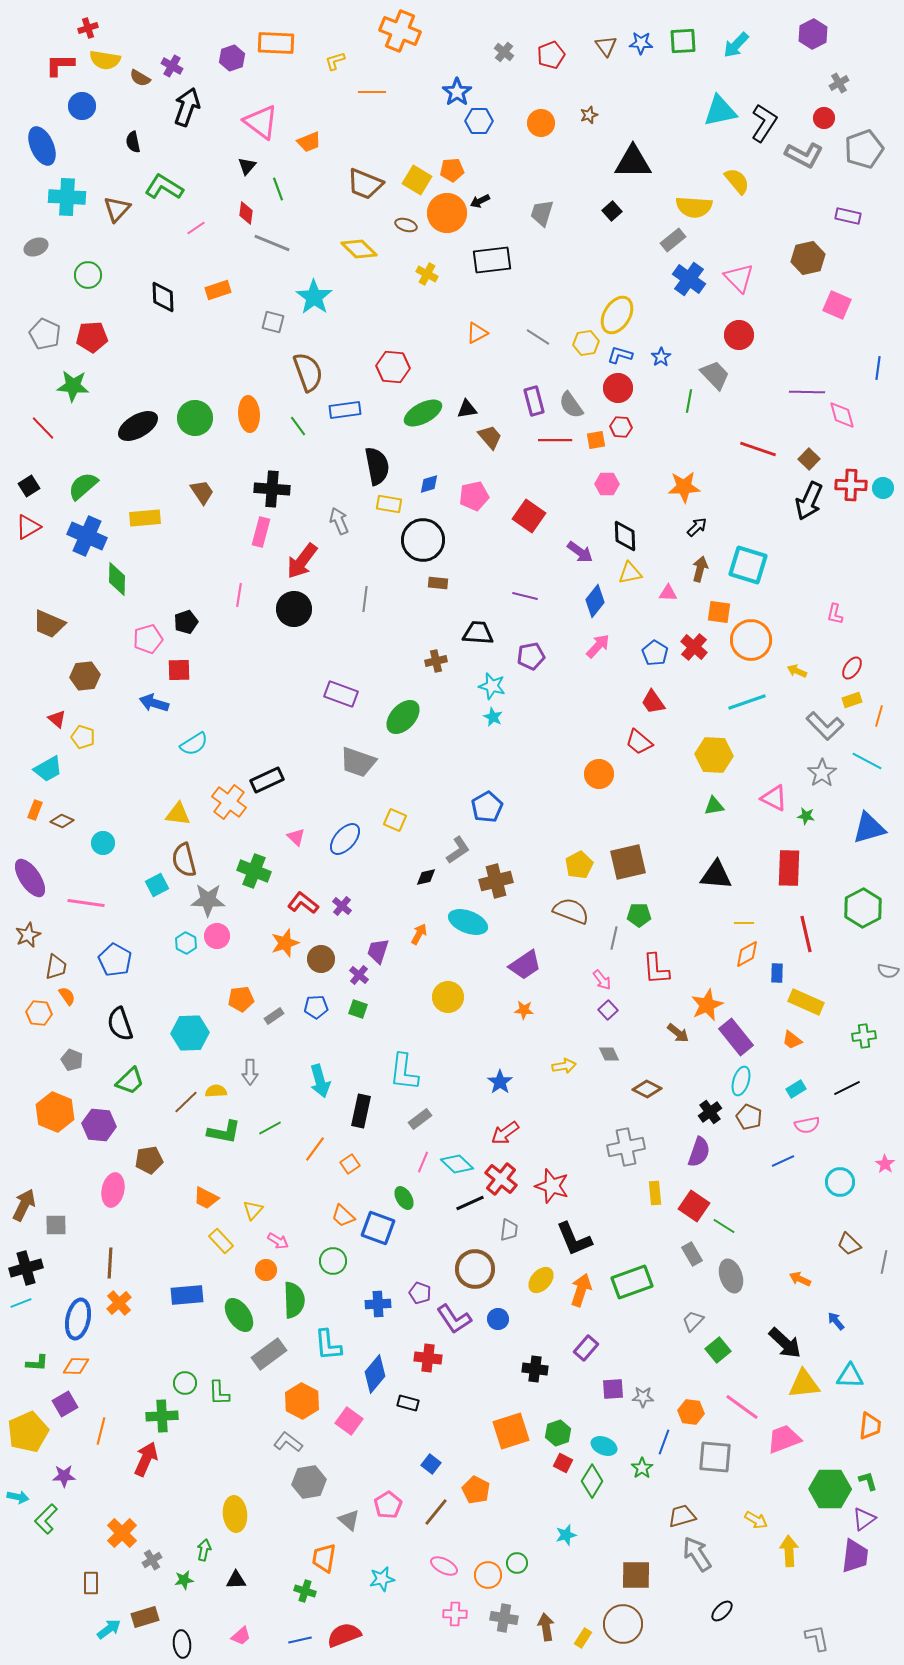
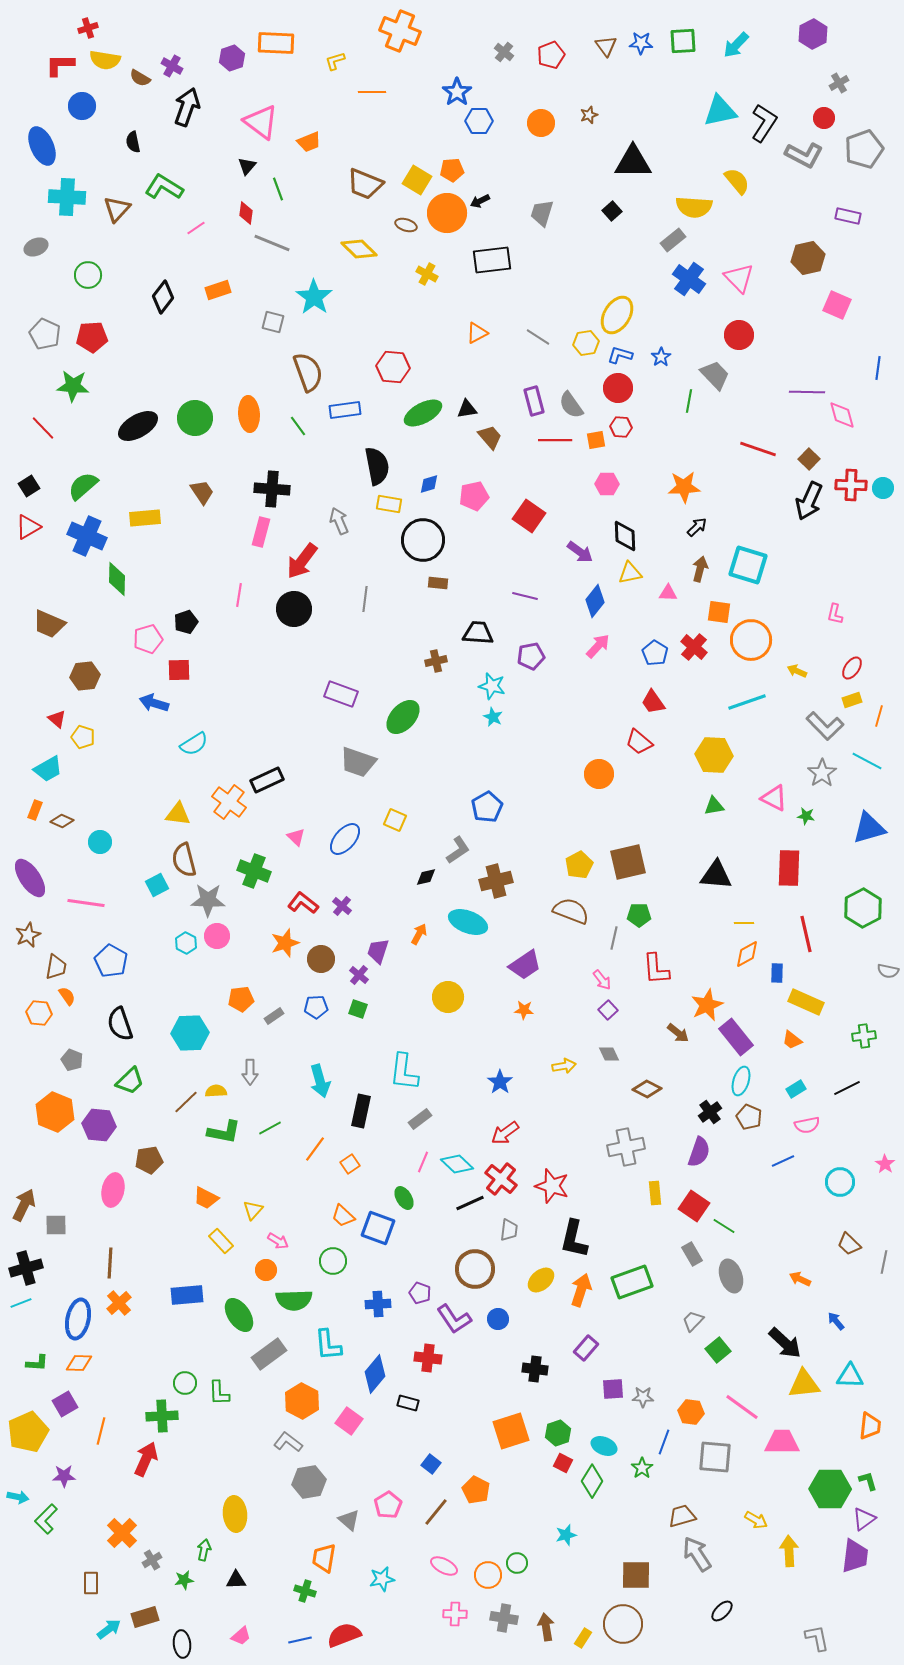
black diamond at (163, 297): rotated 40 degrees clockwise
cyan circle at (103, 843): moved 3 px left, 1 px up
blue pentagon at (115, 960): moved 4 px left, 1 px down
black L-shape at (574, 1239): rotated 36 degrees clockwise
yellow ellipse at (541, 1280): rotated 8 degrees clockwise
green semicircle at (294, 1300): rotated 90 degrees clockwise
orange diamond at (76, 1366): moved 3 px right, 3 px up
pink trapezoid at (784, 1439): moved 2 px left, 3 px down; rotated 21 degrees clockwise
